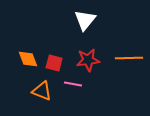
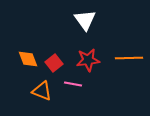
white triangle: rotated 15 degrees counterclockwise
red square: rotated 36 degrees clockwise
